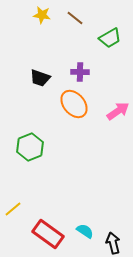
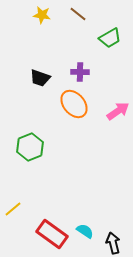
brown line: moved 3 px right, 4 px up
red rectangle: moved 4 px right
